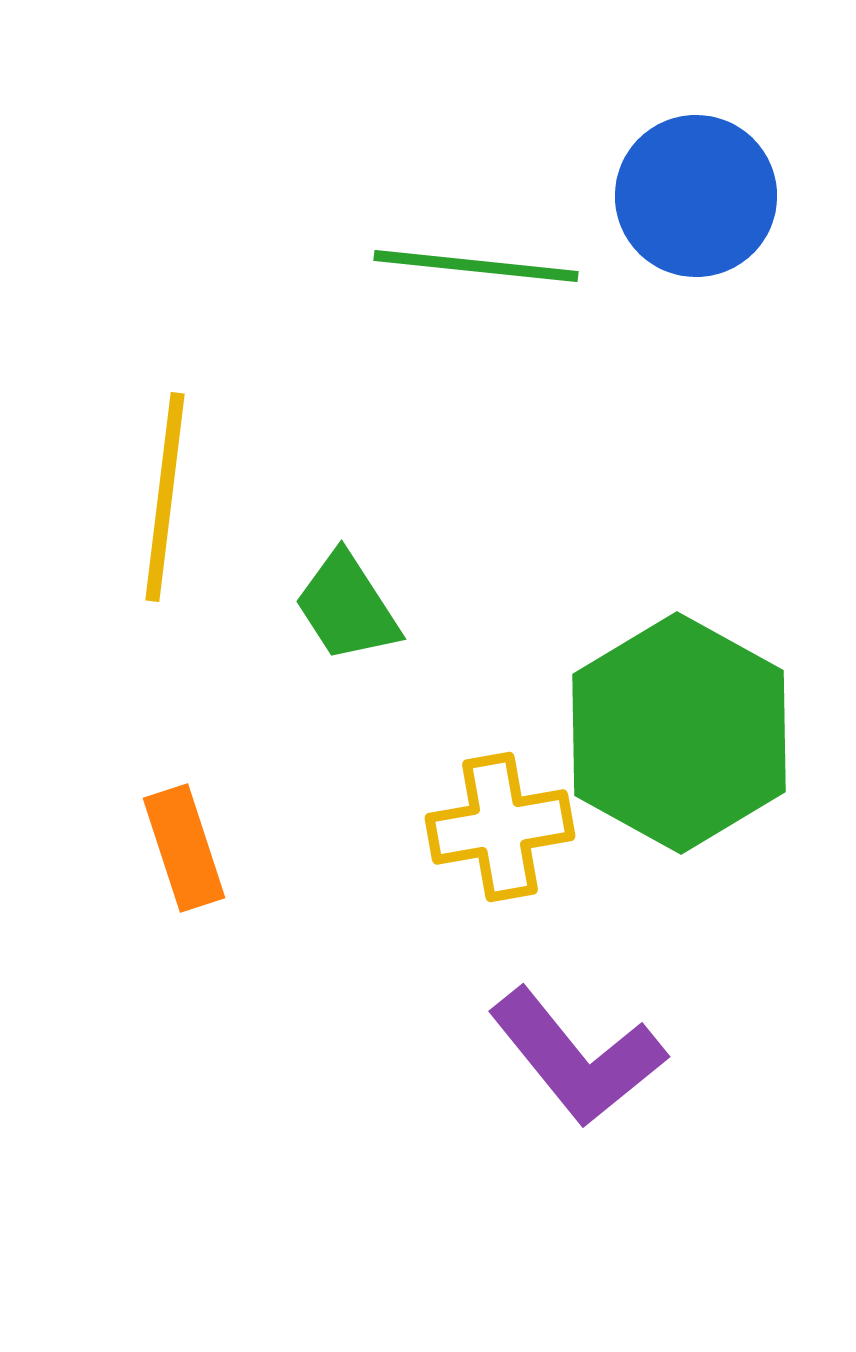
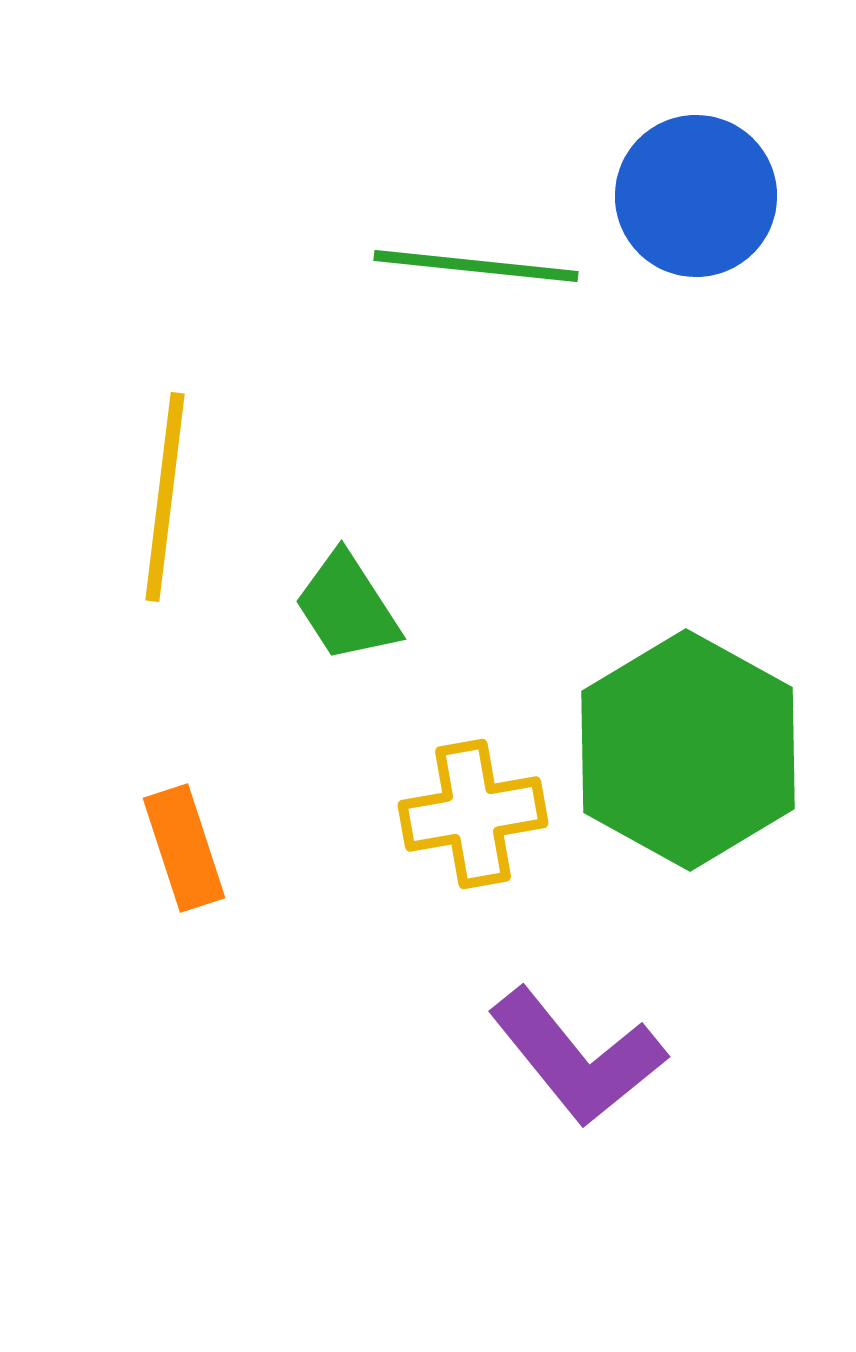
green hexagon: moved 9 px right, 17 px down
yellow cross: moved 27 px left, 13 px up
